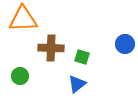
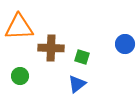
orange triangle: moved 4 px left, 8 px down
